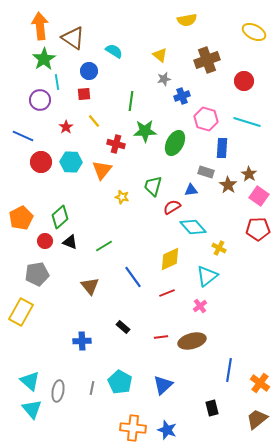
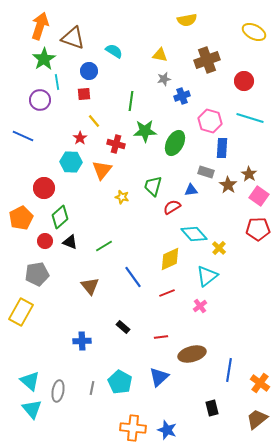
orange arrow at (40, 26): rotated 24 degrees clockwise
brown triangle at (73, 38): rotated 15 degrees counterclockwise
yellow triangle at (160, 55): rotated 28 degrees counterclockwise
pink hexagon at (206, 119): moved 4 px right, 2 px down
cyan line at (247, 122): moved 3 px right, 4 px up
red star at (66, 127): moved 14 px right, 11 px down
red circle at (41, 162): moved 3 px right, 26 px down
cyan diamond at (193, 227): moved 1 px right, 7 px down
yellow cross at (219, 248): rotated 16 degrees clockwise
brown ellipse at (192, 341): moved 13 px down
blue triangle at (163, 385): moved 4 px left, 8 px up
